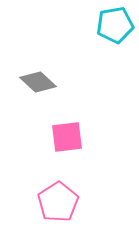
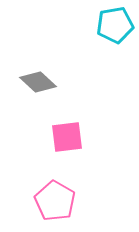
pink pentagon: moved 3 px left, 1 px up; rotated 9 degrees counterclockwise
